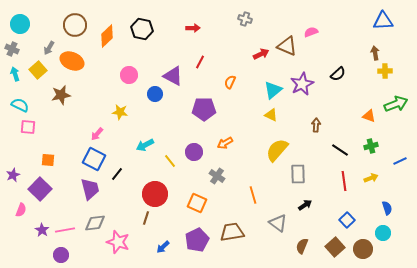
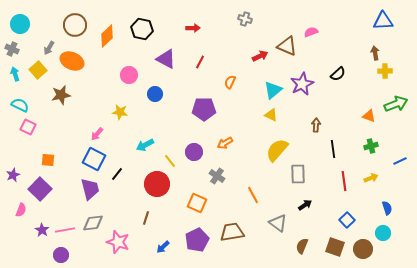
red arrow at (261, 54): moved 1 px left, 2 px down
purple triangle at (173, 76): moved 7 px left, 17 px up
pink square at (28, 127): rotated 21 degrees clockwise
black line at (340, 150): moved 7 px left, 1 px up; rotated 48 degrees clockwise
red circle at (155, 194): moved 2 px right, 10 px up
orange line at (253, 195): rotated 12 degrees counterclockwise
gray diamond at (95, 223): moved 2 px left
brown square at (335, 247): rotated 30 degrees counterclockwise
